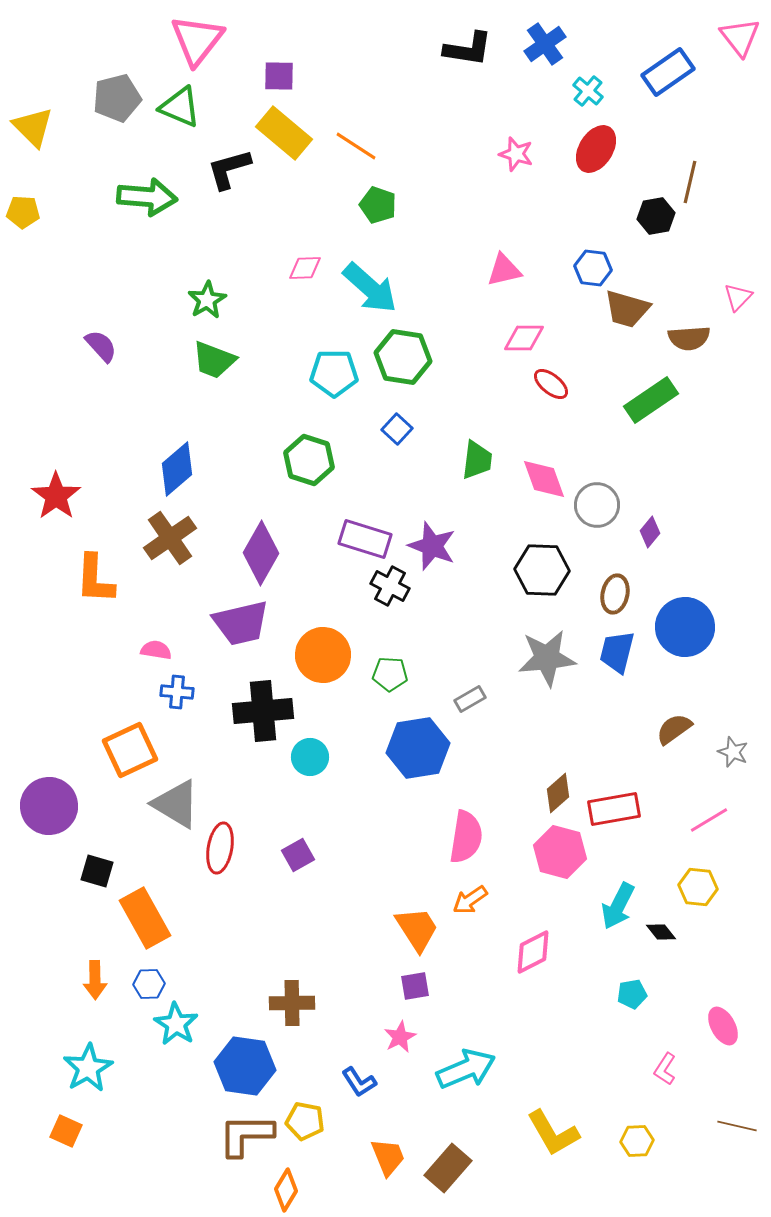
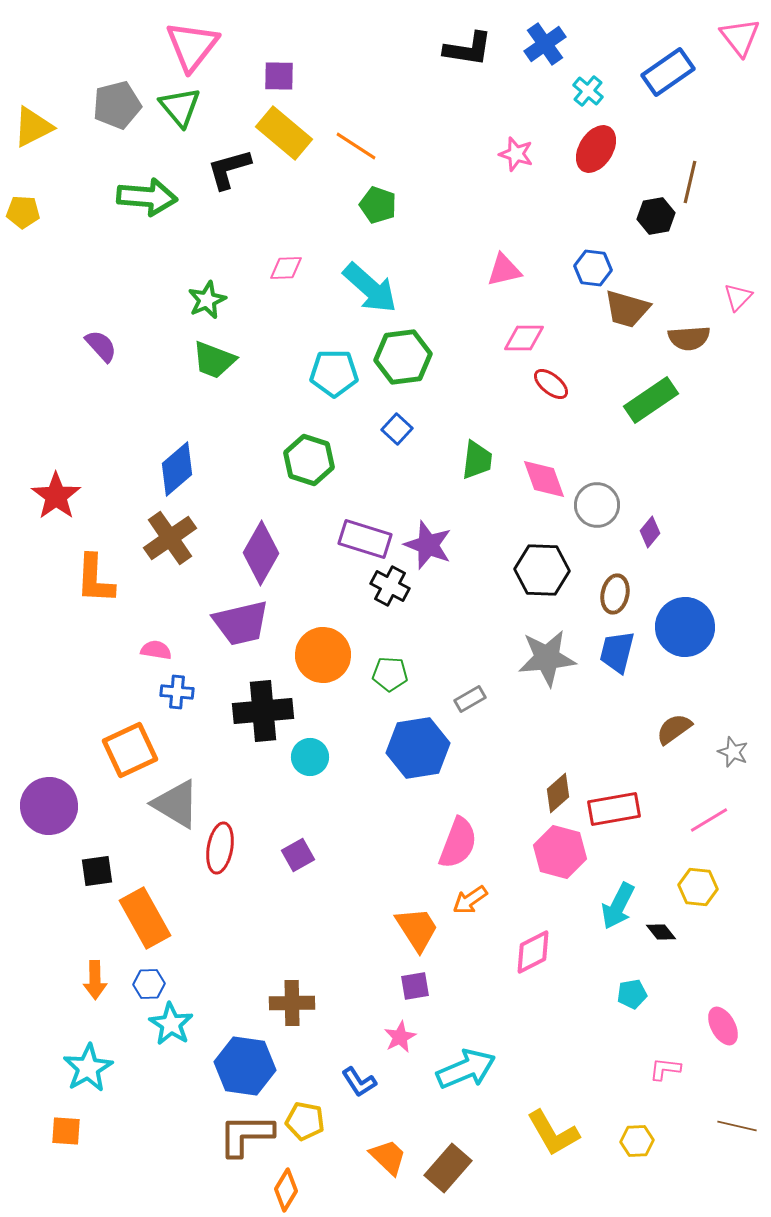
pink triangle at (197, 40): moved 5 px left, 6 px down
gray pentagon at (117, 98): moved 7 px down
green triangle at (180, 107): rotated 27 degrees clockwise
yellow triangle at (33, 127): rotated 48 degrees clockwise
pink diamond at (305, 268): moved 19 px left
green star at (207, 300): rotated 6 degrees clockwise
green hexagon at (403, 357): rotated 16 degrees counterclockwise
purple star at (432, 546): moved 4 px left, 1 px up
pink semicircle at (466, 837): moved 8 px left, 6 px down; rotated 12 degrees clockwise
black square at (97, 871): rotated 24 degrees counterclockwise
cyan star at (176, 1024): moved 5 px left
pink L-shape at (665, 1069): rotated 64 degrees clockwise
orange square at (66, 1131): rotated 20 degrees counterclockwise
orange trapezoid at (388, 1157): rotated 24 degrees counterclockwise
